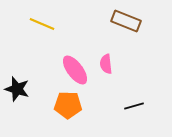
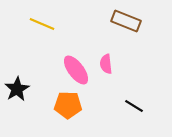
pink ellipse: moved 1 px right
black star: rotated 25 degrees clockwise
black line: rotated 48 degrees clockwise
